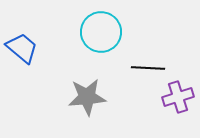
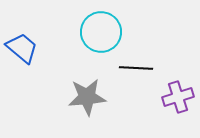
black line: moved 12 px left
